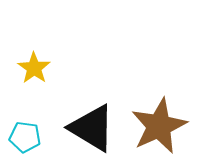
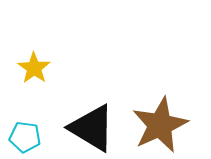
brown star: moved 1 px right, 1 px up
